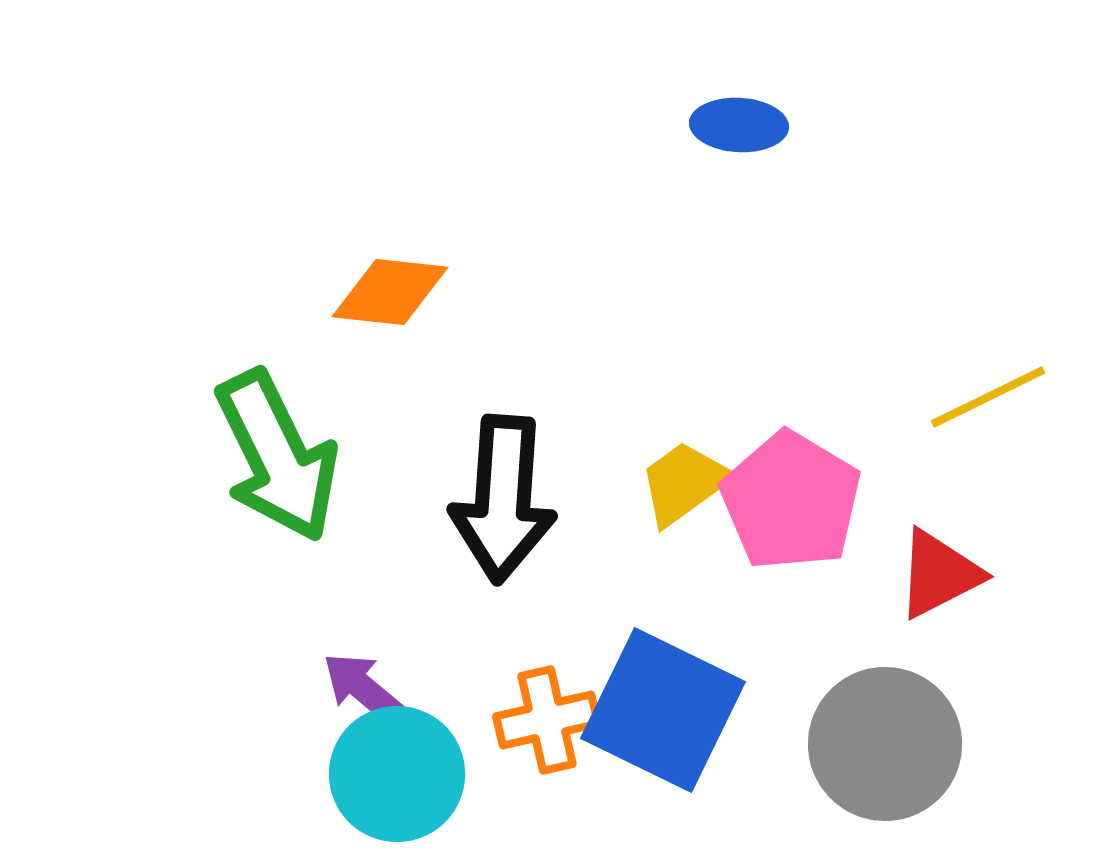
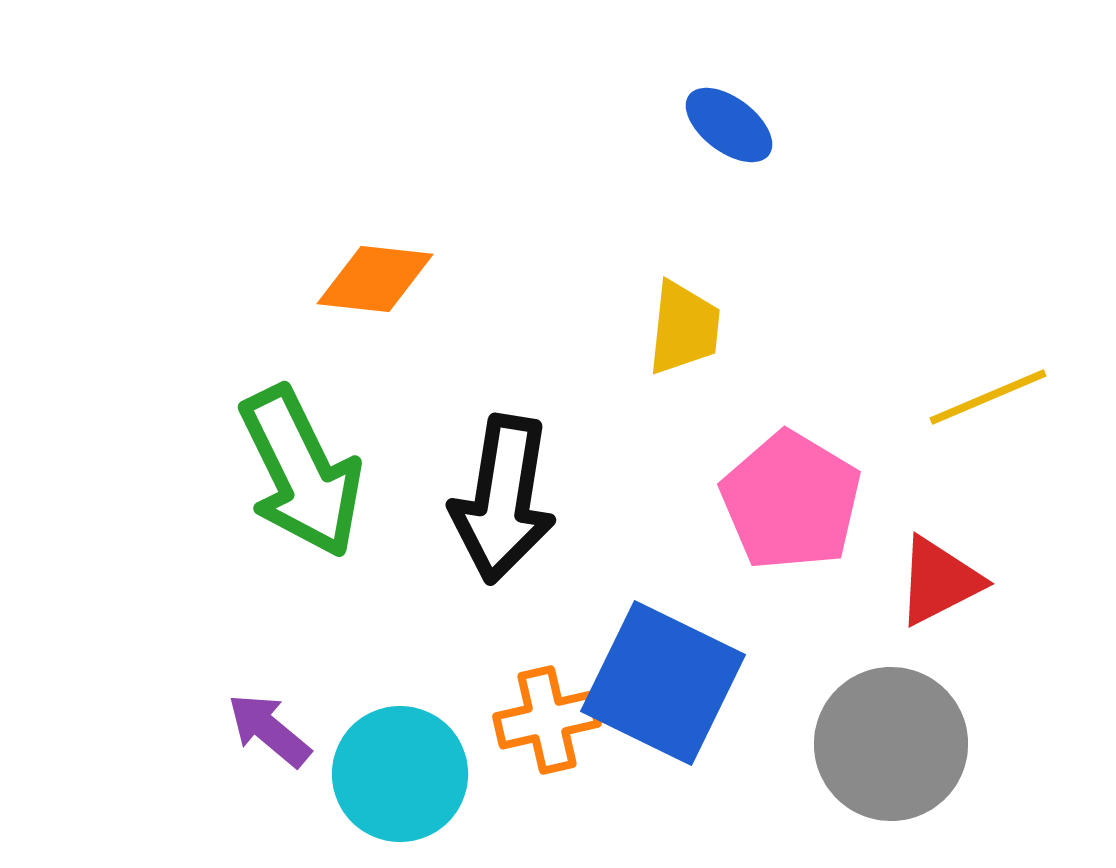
blue ellipse: moved 10 px left; rotated 34 degrees clockwise
orange diamond: moved 15 px left, 13 px up
yellow line: rotated 3 degrees clockwise
green arrow: moved 24 px right, 16 px down
yellow trapezoid: moved 155 px up; rotated 132 degrees clockwise
black arrow: rotated 5 degrees clockwise
red triangle: moved 7 px down
purple arrow: moved 95 px left, 41 px down
blue square: moved 27 px up
gray circle: moved 6 px right
cyan circle: moved 3 px right
